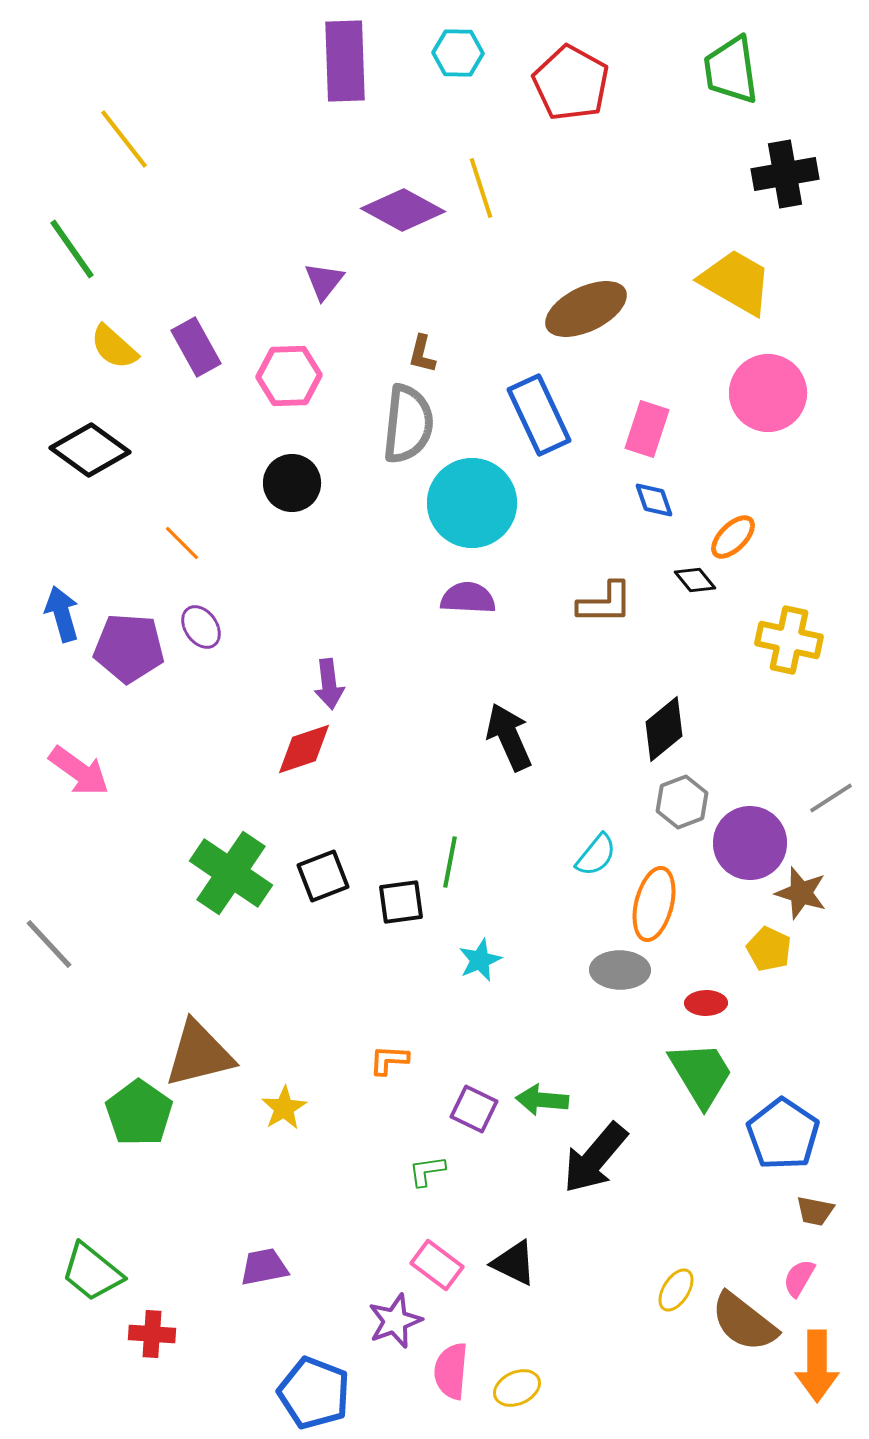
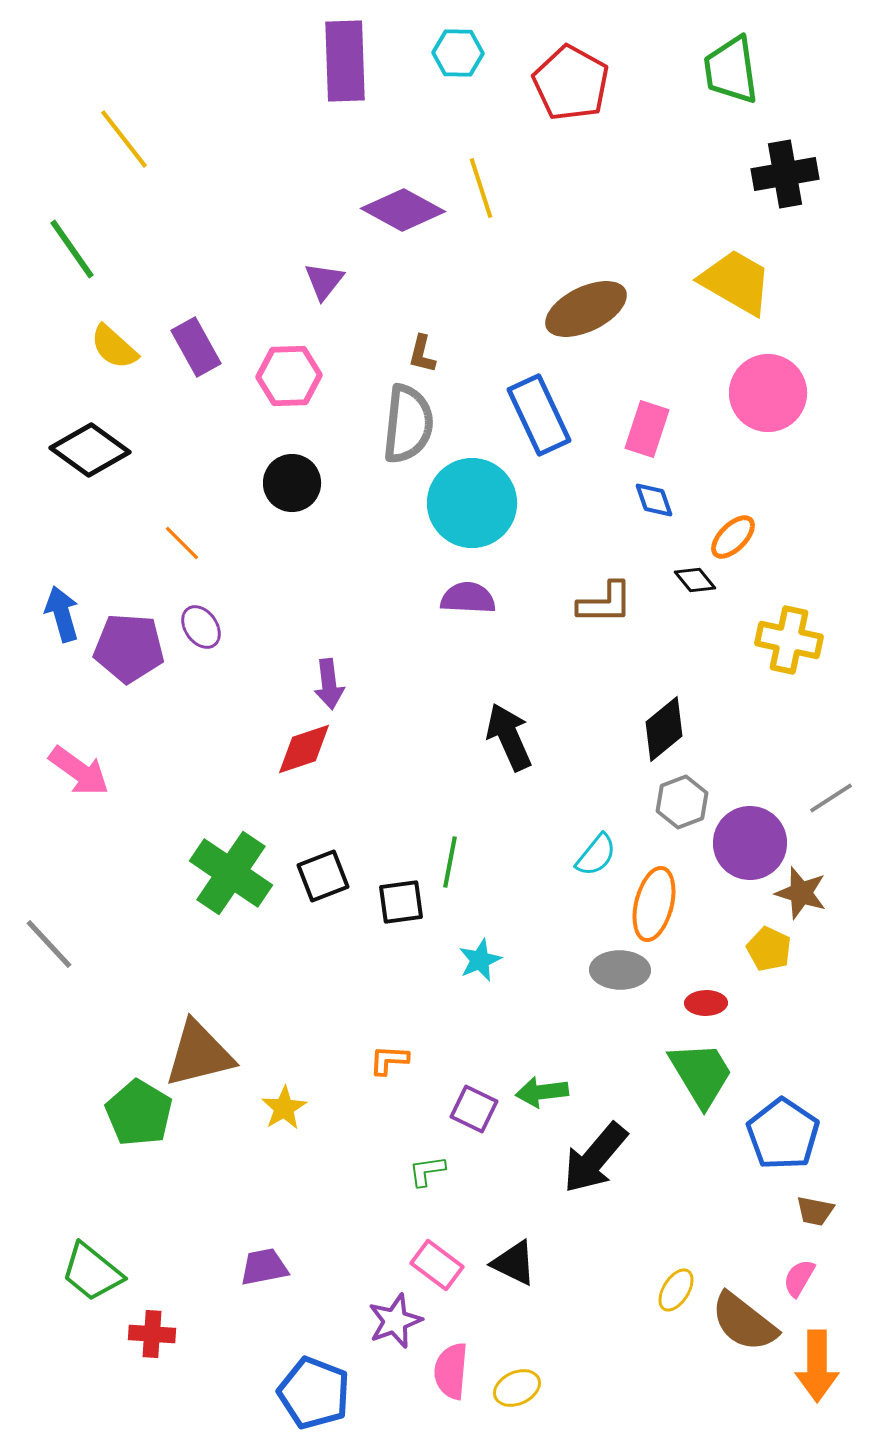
green arrow at (542, 1100): moved 8 px up; rotated 12 degrees counterclockwise
green pentagon at (139, 1113): rotated 4 degrees counterclockwise
